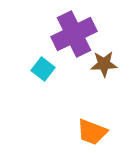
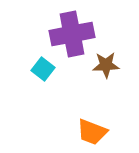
purple cross: moved 2 px left; rotated 15 degrees clockwise
brown star: moved 2 px right, 1 px down
